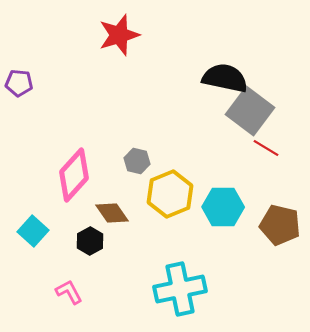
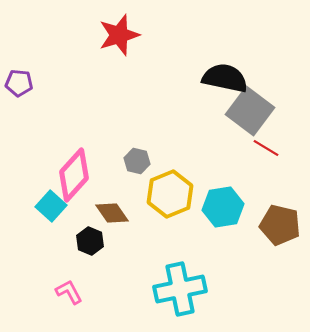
cyan hexagon: rotated 9 degrees counterclockwise
cyan square: moved 18 px right, 25 px up
black hexagon: rotated 8 degrees counterclockwise
